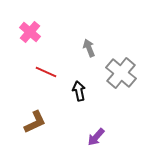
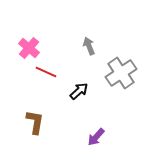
pink cross: moved 1 px left, 16 px down
gray arrow: moved 2 px up
gray cross: rotated 16 degrees clockwise
black arrow: rotated 60 degrees clockwise
brown L-shape: rotated 55 degrees counterclockwise
